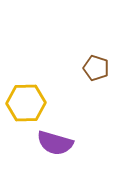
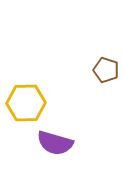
brown pentagon: moved 10 px right, 2 px down
